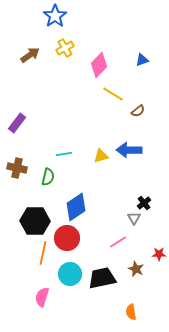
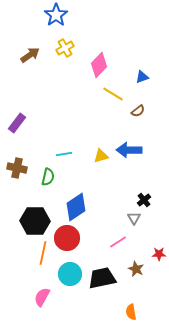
blue star: moved 1 px right, 1 px up
blue triangle: moved 17 px down
black cross: moved 3 px up
pink semicircle: rotated 12 degrees clockwise
